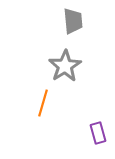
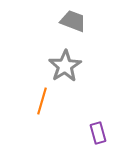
gray trapezoid: rotated 64 degrees counterclockwise
orange line: moved 1 px left, 2 px up
